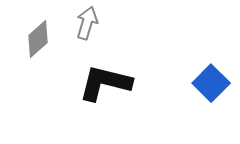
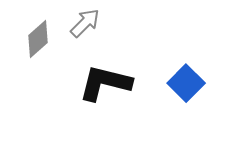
gray arrow: moved 2 px left; rotated 28 degrees clockwise
blue square: moved 25 px left
